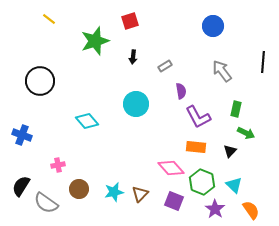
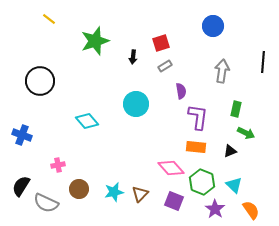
red square: moved 31 px right, 22 px down
gray arrow: rotated 45 degrees clockwise
purple L-shape: rotated 144 degrees counterclockwise
black triangle: rotated 24 degrees clockwise
gray semicircle: rotated 10 degrees counterclockwise
